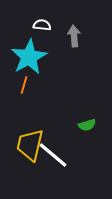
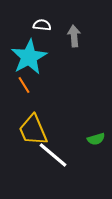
orange line: rotated 48 degrees counterclockwise
green semicircle: moved 9 px right, 14 px down
yellow trapezoid: moved 3 px right, 15 px up; rotated 36 degrees counterclockwise
